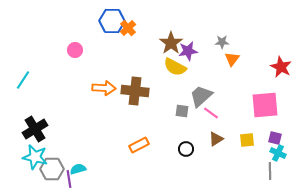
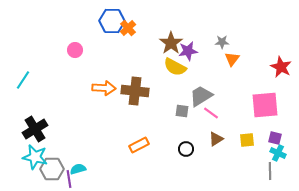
gray trapezoid: rotated 10 degrees clockwise
